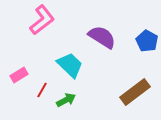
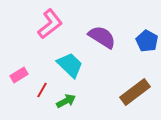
pink L-shape: moved 8 px right, 4 px down
green arrow: moved 1 px down
